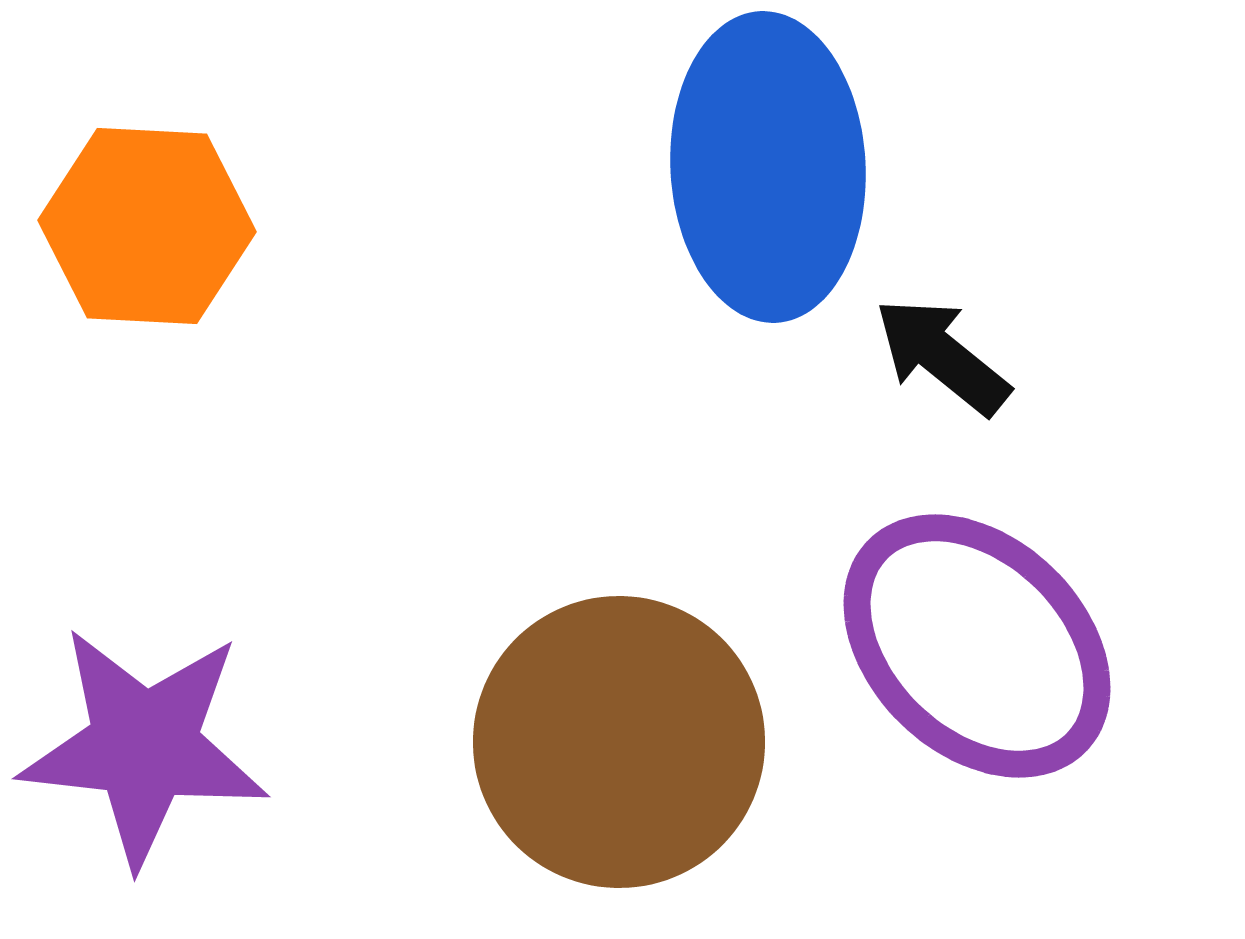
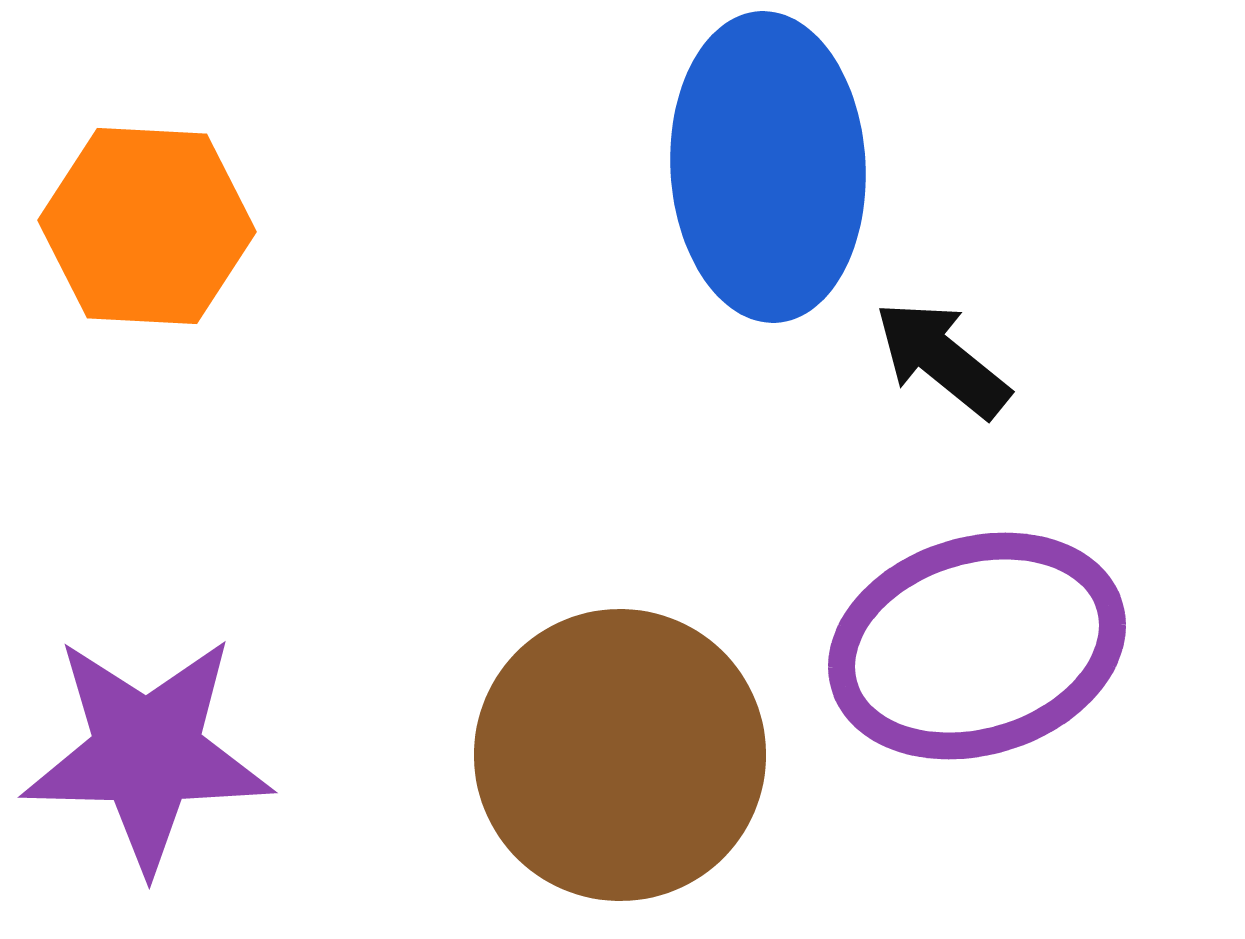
black arrow: moved 3 px down
purple ellipse: rotated 61 degrees counterclockwise
brown circle: moved 1 px right, 13 px down
purple star: moved 3 px right, 7 px down; rotated 5 degrees counterclockwise
